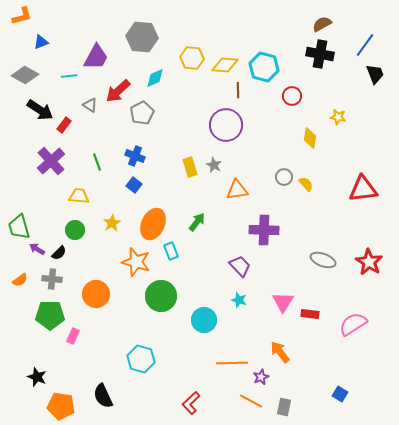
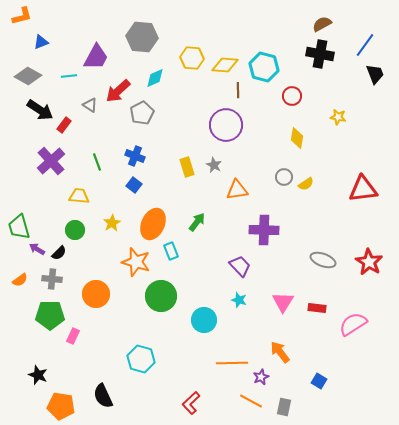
gray diamond at (25, 75): moved 3 px right, 1 px down
yellow diamond at (310, 138): moved 13 px left
yellow rectangle at (190, 167): moved 3 px left
yellow semicircle at (306, 184): rotated 98 degrees clockwise
red rectangle at (310, 314): moved 7 px right, 6 px up
black star at (37, 377): moved 1 px right, 2 px up
blue square at (340, 394): moved 21 px left, 13 px up
